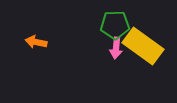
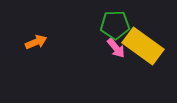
orange arrow: rotated 145 degrees clockwise
pink arrow: rotated 45 degrees counterclockwise
